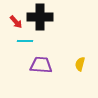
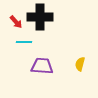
cyan line: moved 1 px left, 1 px down
purple trapezoid: moved 1 px right, 1 px down
